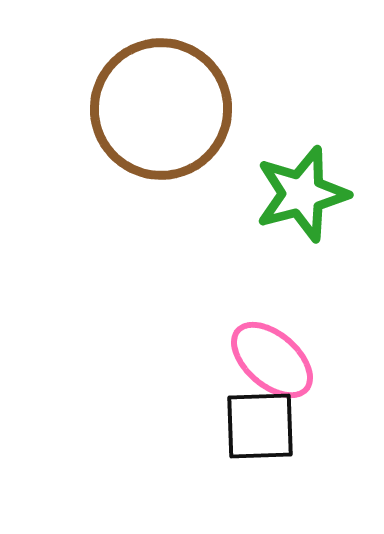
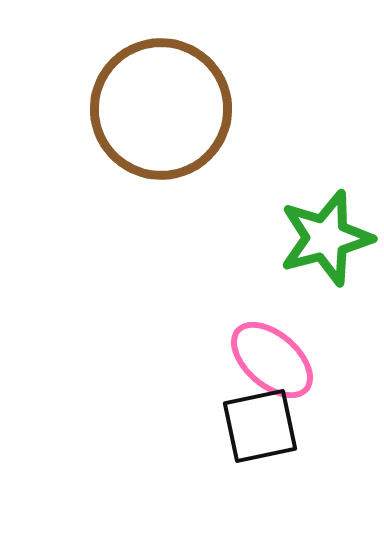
green star: moved 24 px right, 44 px down
black square: rotated 10 degrees counterclockwise
